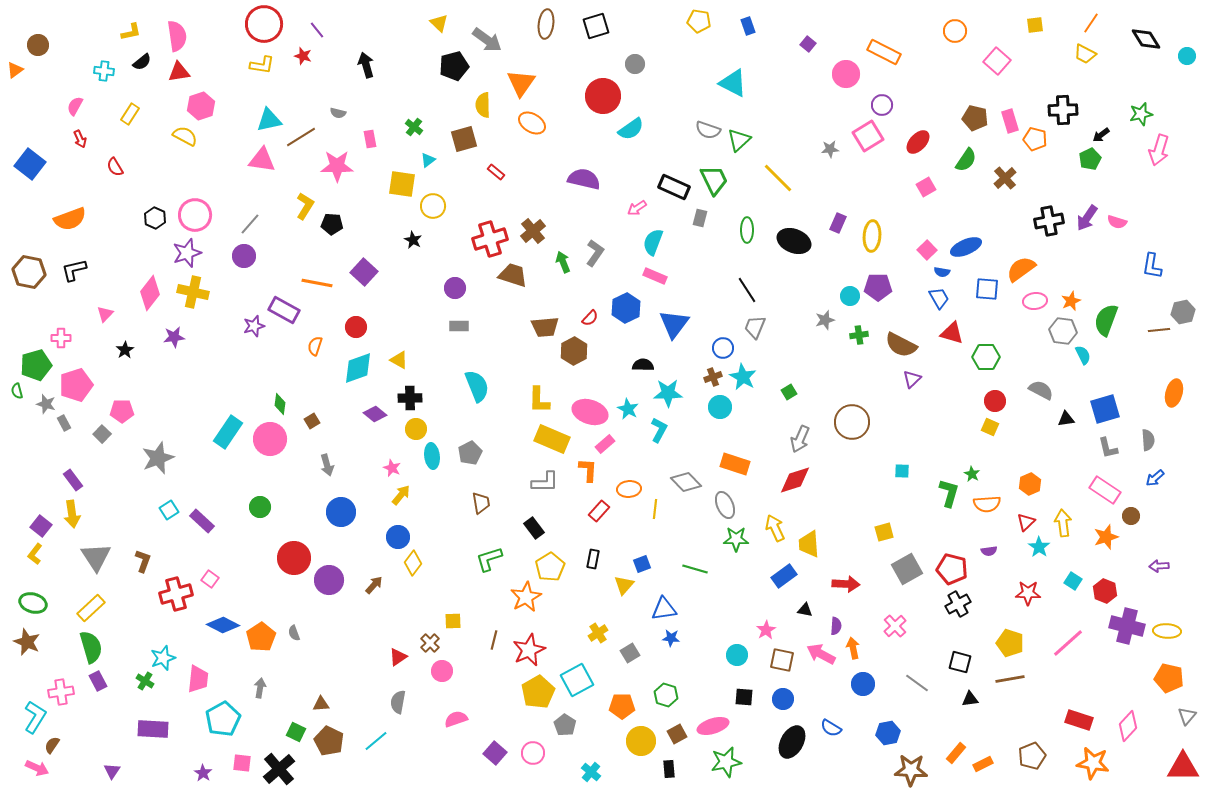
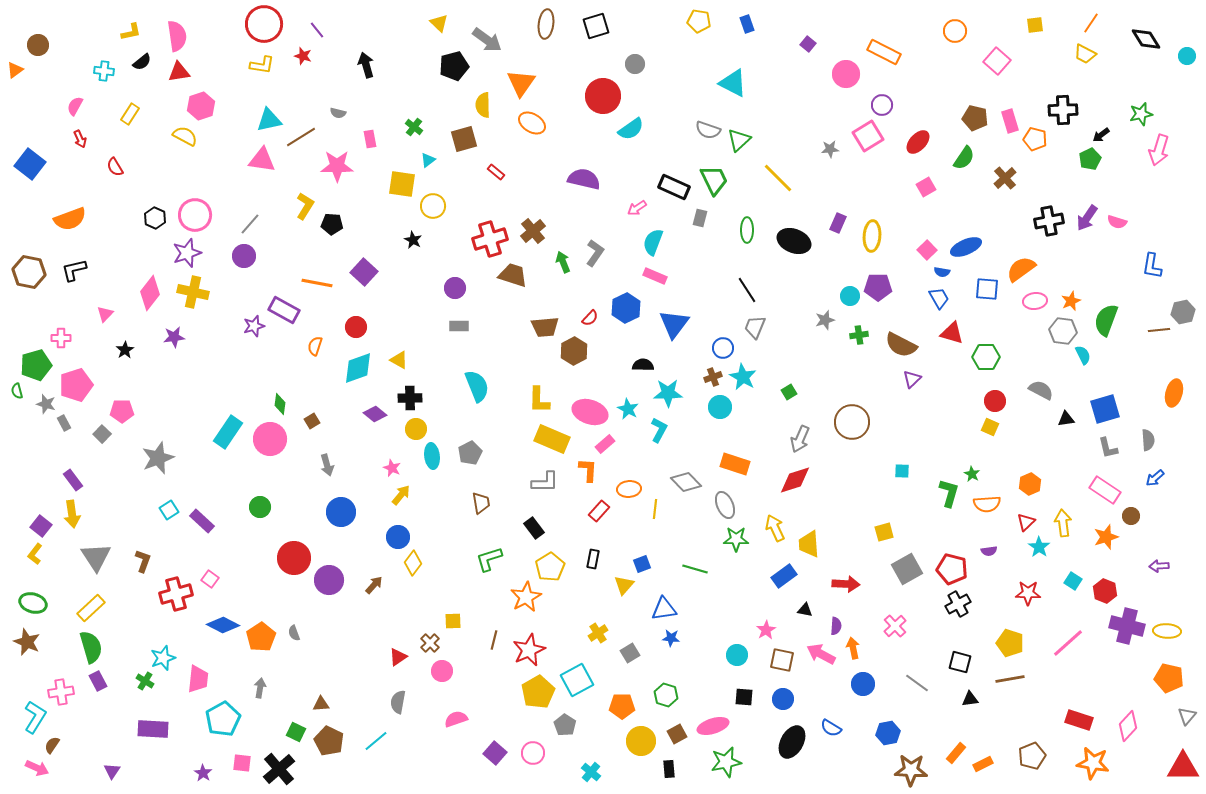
blue rectangle at (748, 26): moved 1 px left, 2 px up
green semicircle at (966, 160): moved 2 px left, 2 px up
